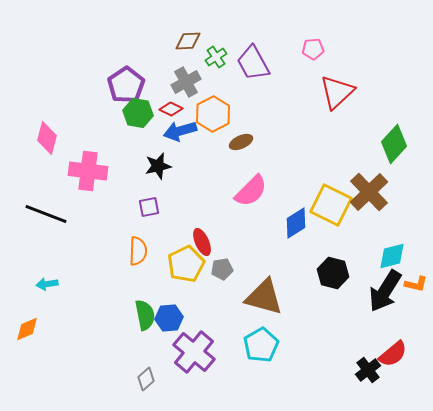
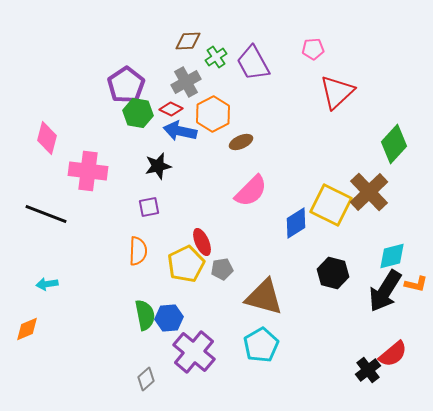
blue arrow: rotated 28 degrees clockwise
